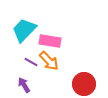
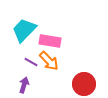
purple arrow: rotated 49 degrees clockwise
